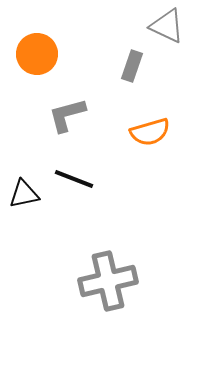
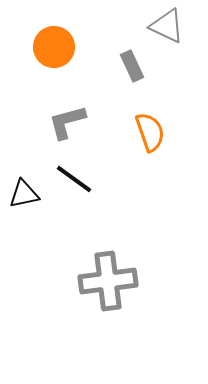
orange circle: moved 17 px right, 7 px up
gray rectangle: rotated 44 degrees counterclockwise
gray L-shape: moved 7 px down
orange semicircle: rotated 93 degrees counterclockwise
black line: rotated 15 degrees clockwise
gray cross: rotated 6 degrees clockwise
